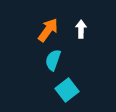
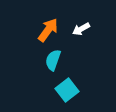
white arrow: rotated 120 degrees counterclockwise
